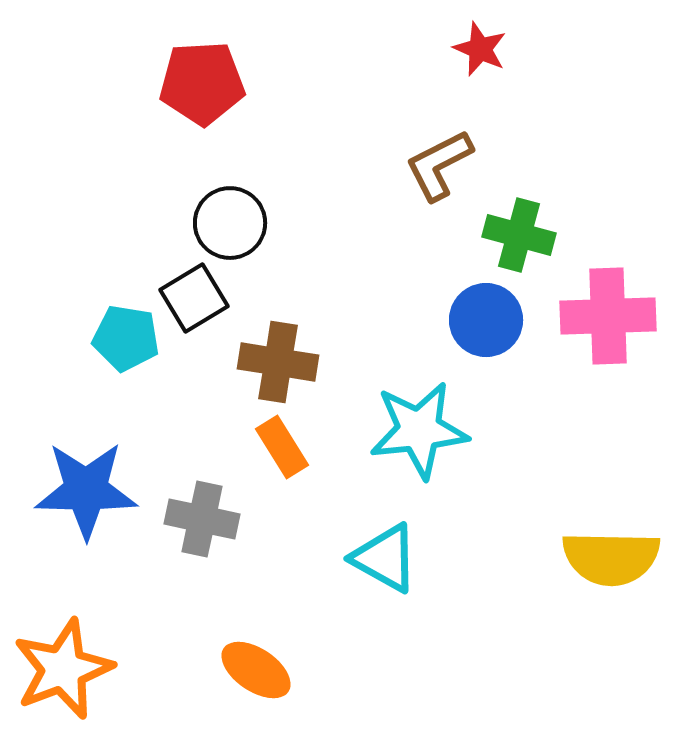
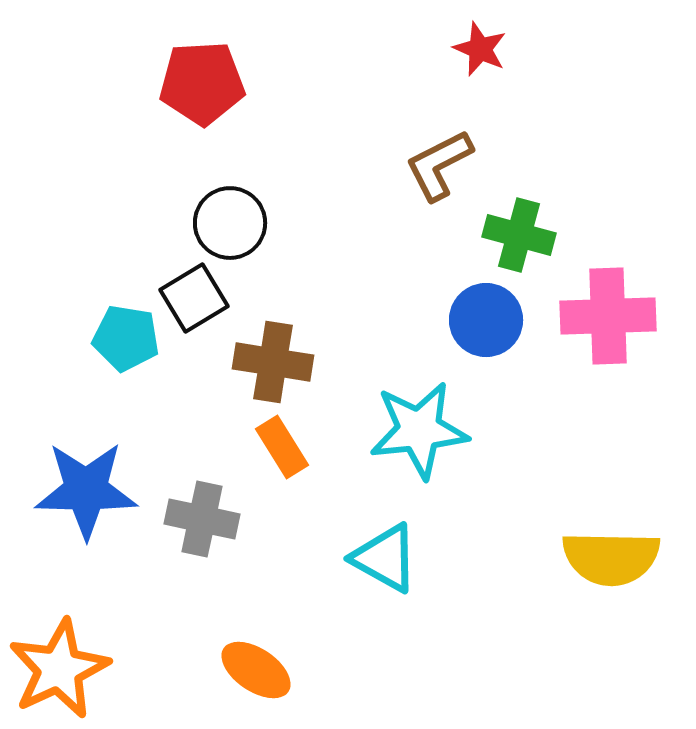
brown cross: moved 5 px left
orange star: moved 4 px left; rotated 4 degrees counterclockwise
